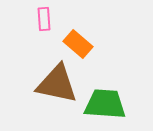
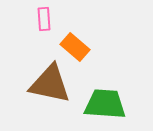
orange rectangle: moved 3 px left, 3 px down
brown triangle: moved 7 px left
